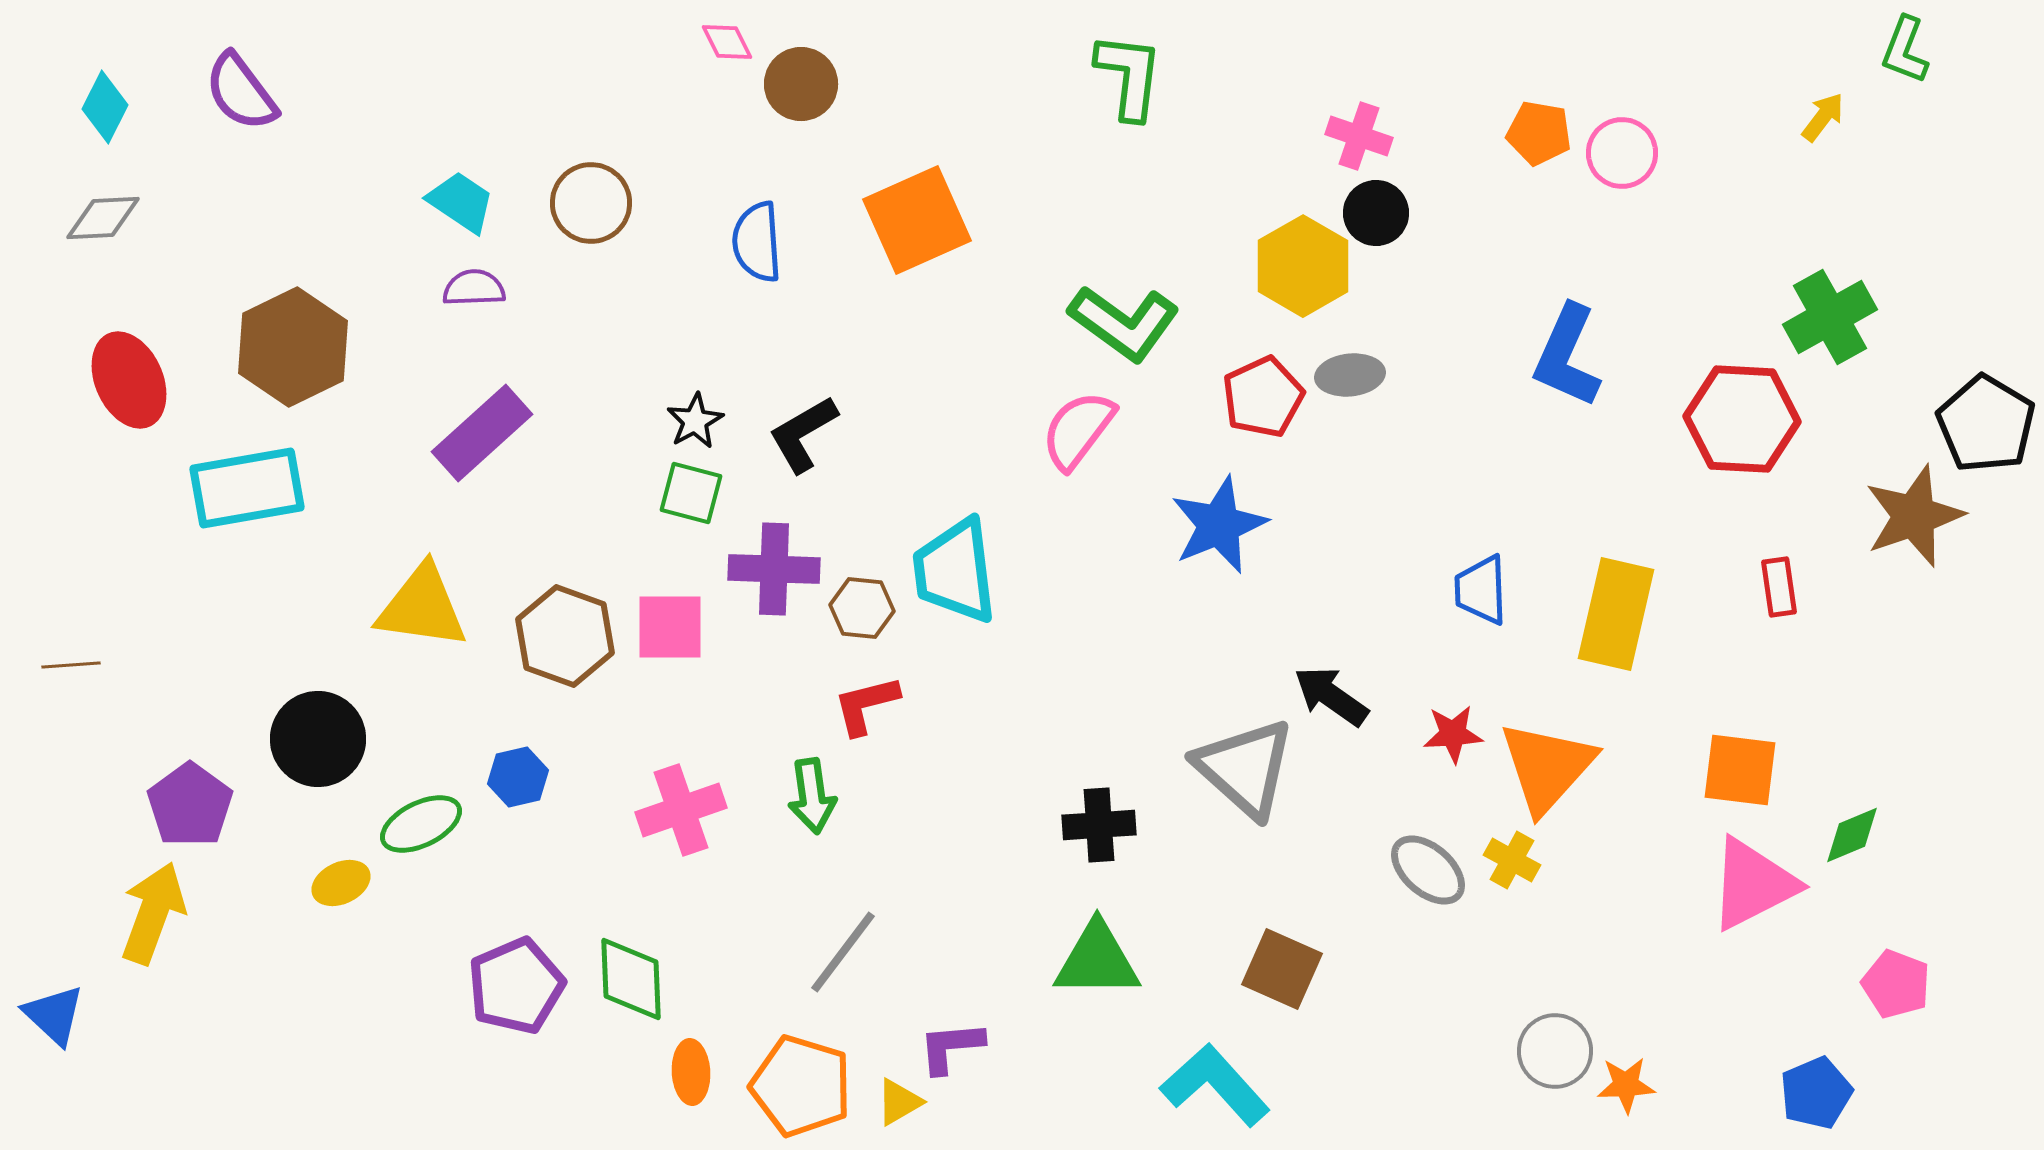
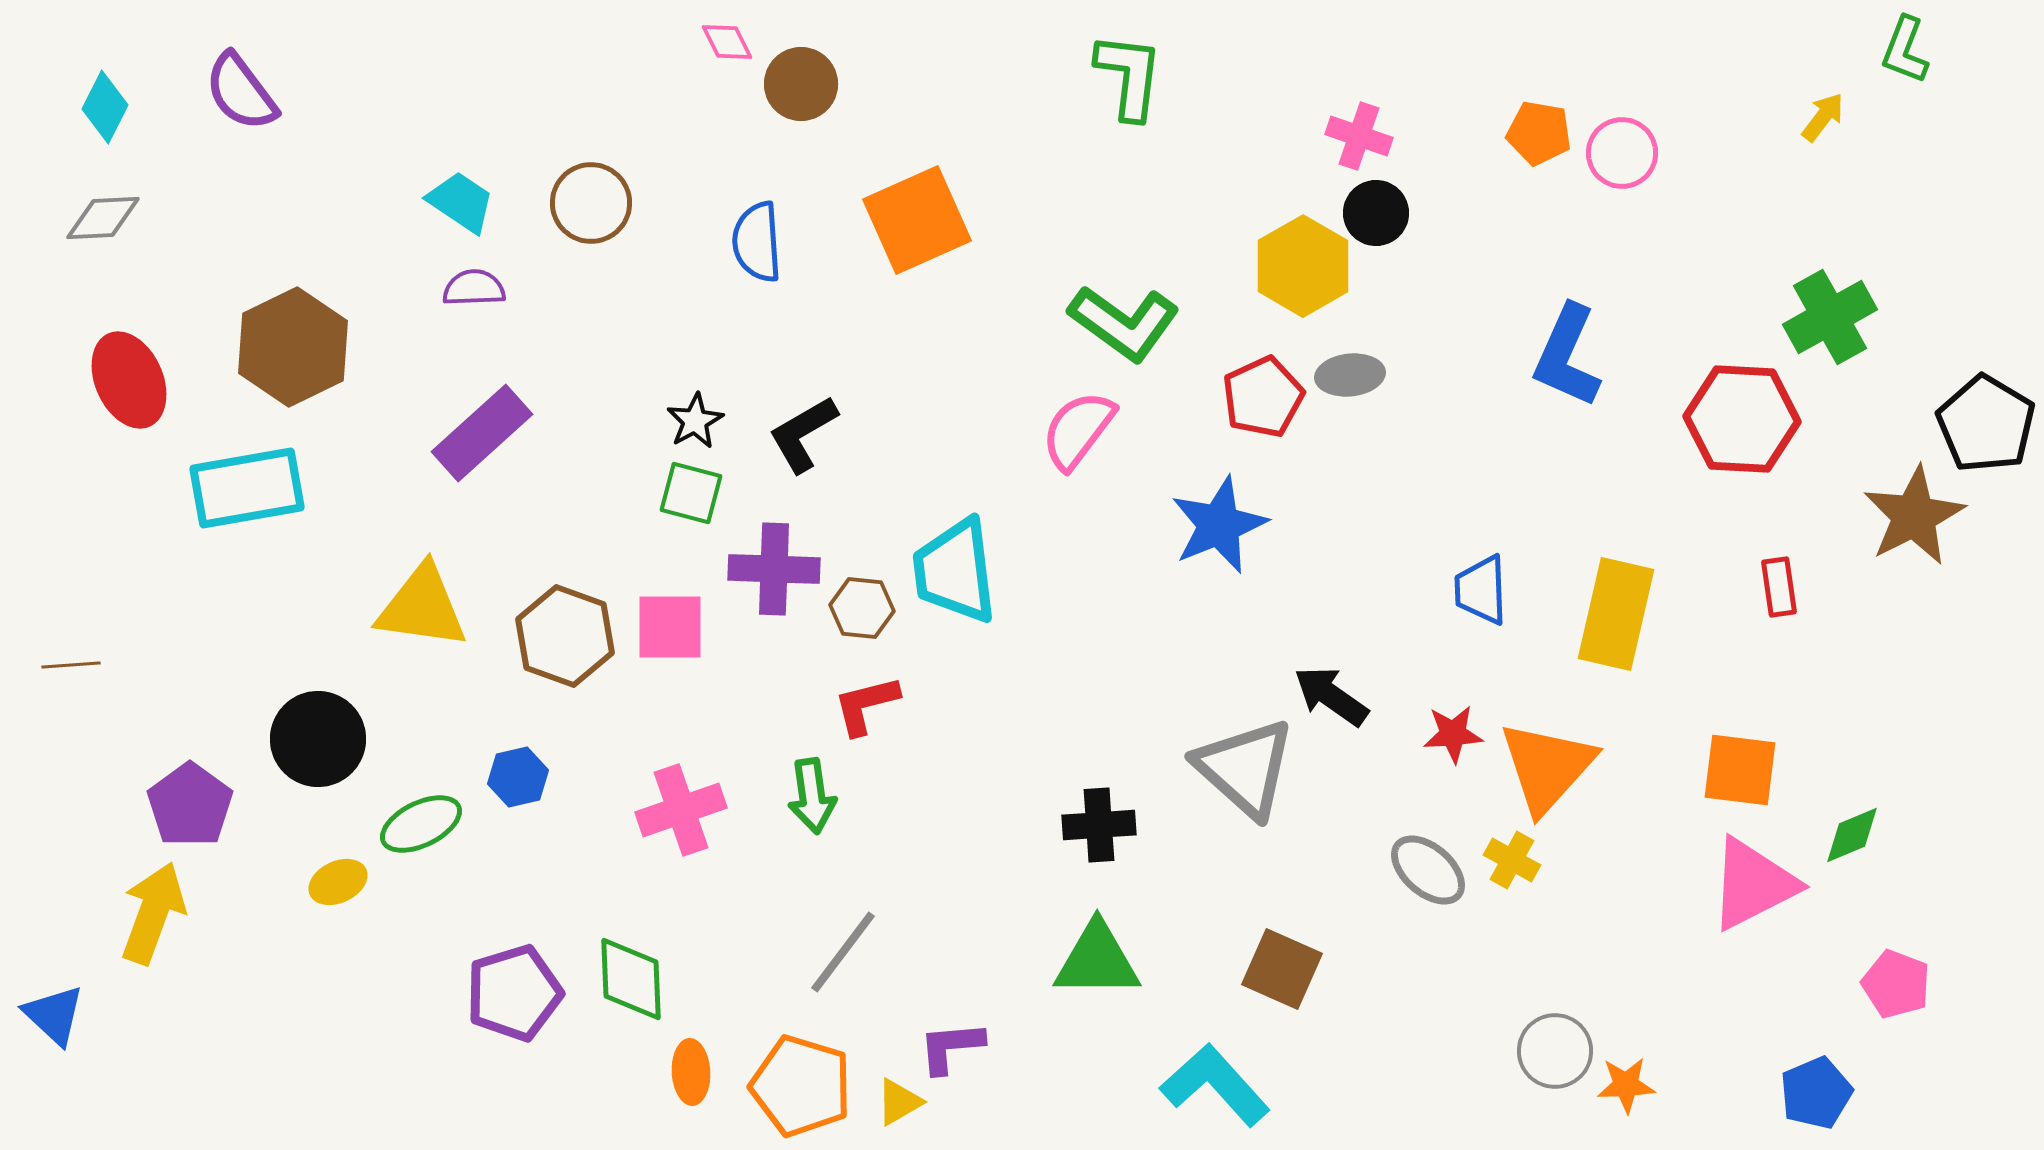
brown star at (1914, 516): rotated 8 degrees counterclockwise
yellow ellipse at (341, 883): moved 3 px left, 1 px up
purple pentagon at (516, 986): moved 2 px left, 7 px down; rotated 6 degrees clockwise
